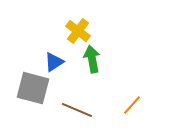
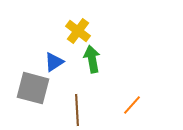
brown line: rotated 64 degrees clockwise
